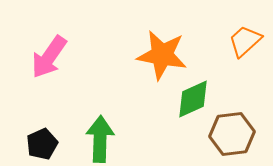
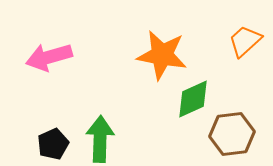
pink arrow: rotated 39 degrees clockwise
black pentagon: moved 11 px right
